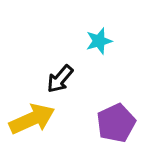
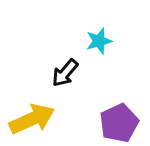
black arrow: moved 5 px right, 6 px up
purple pentagon: moved 3 px right
